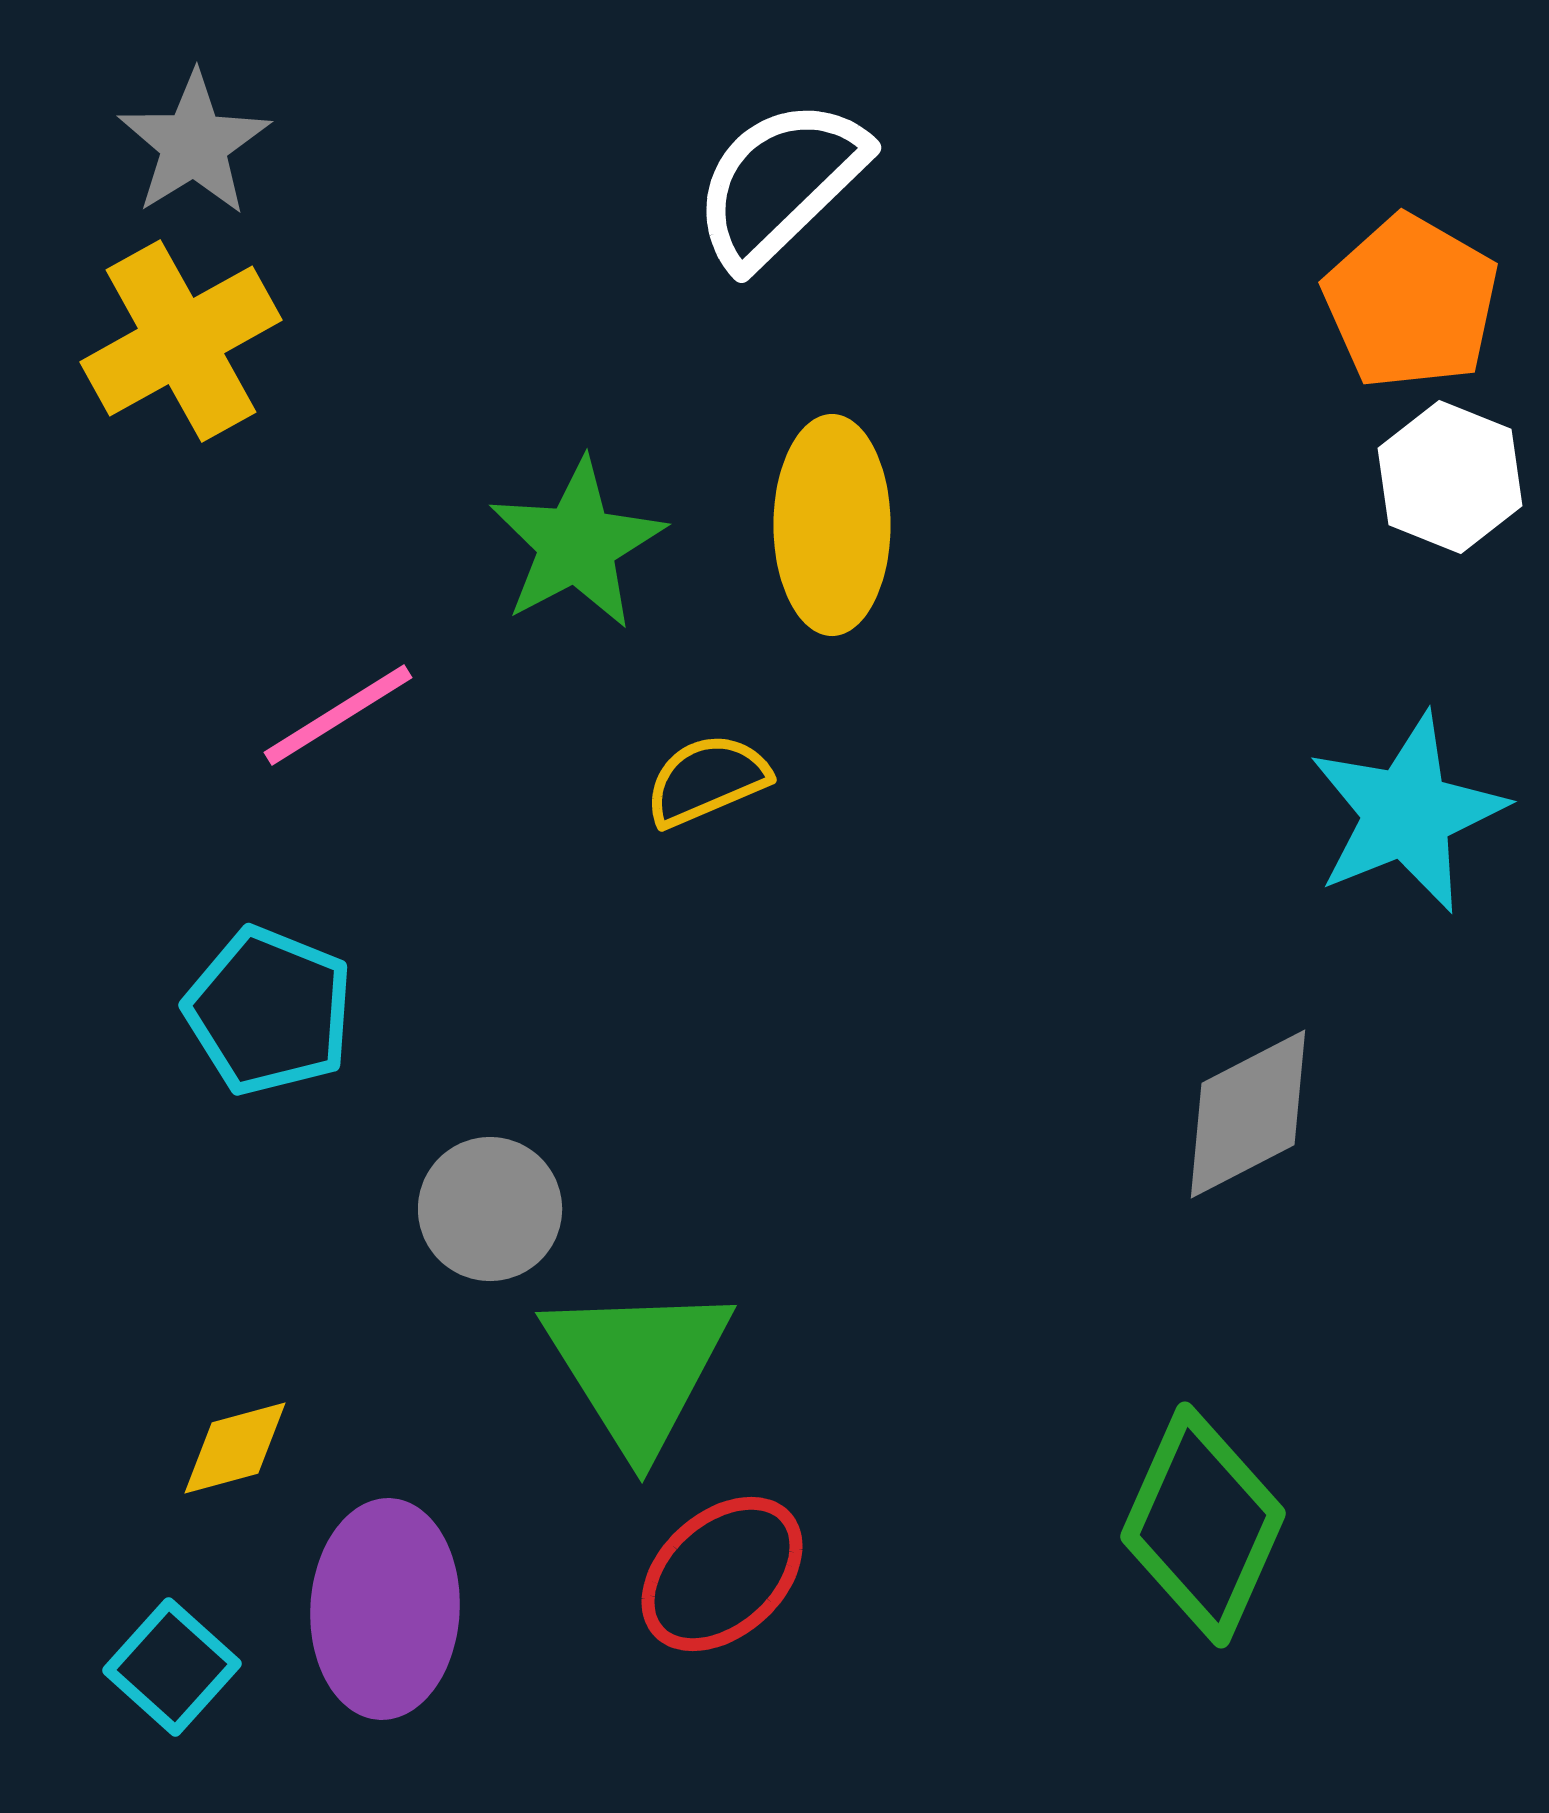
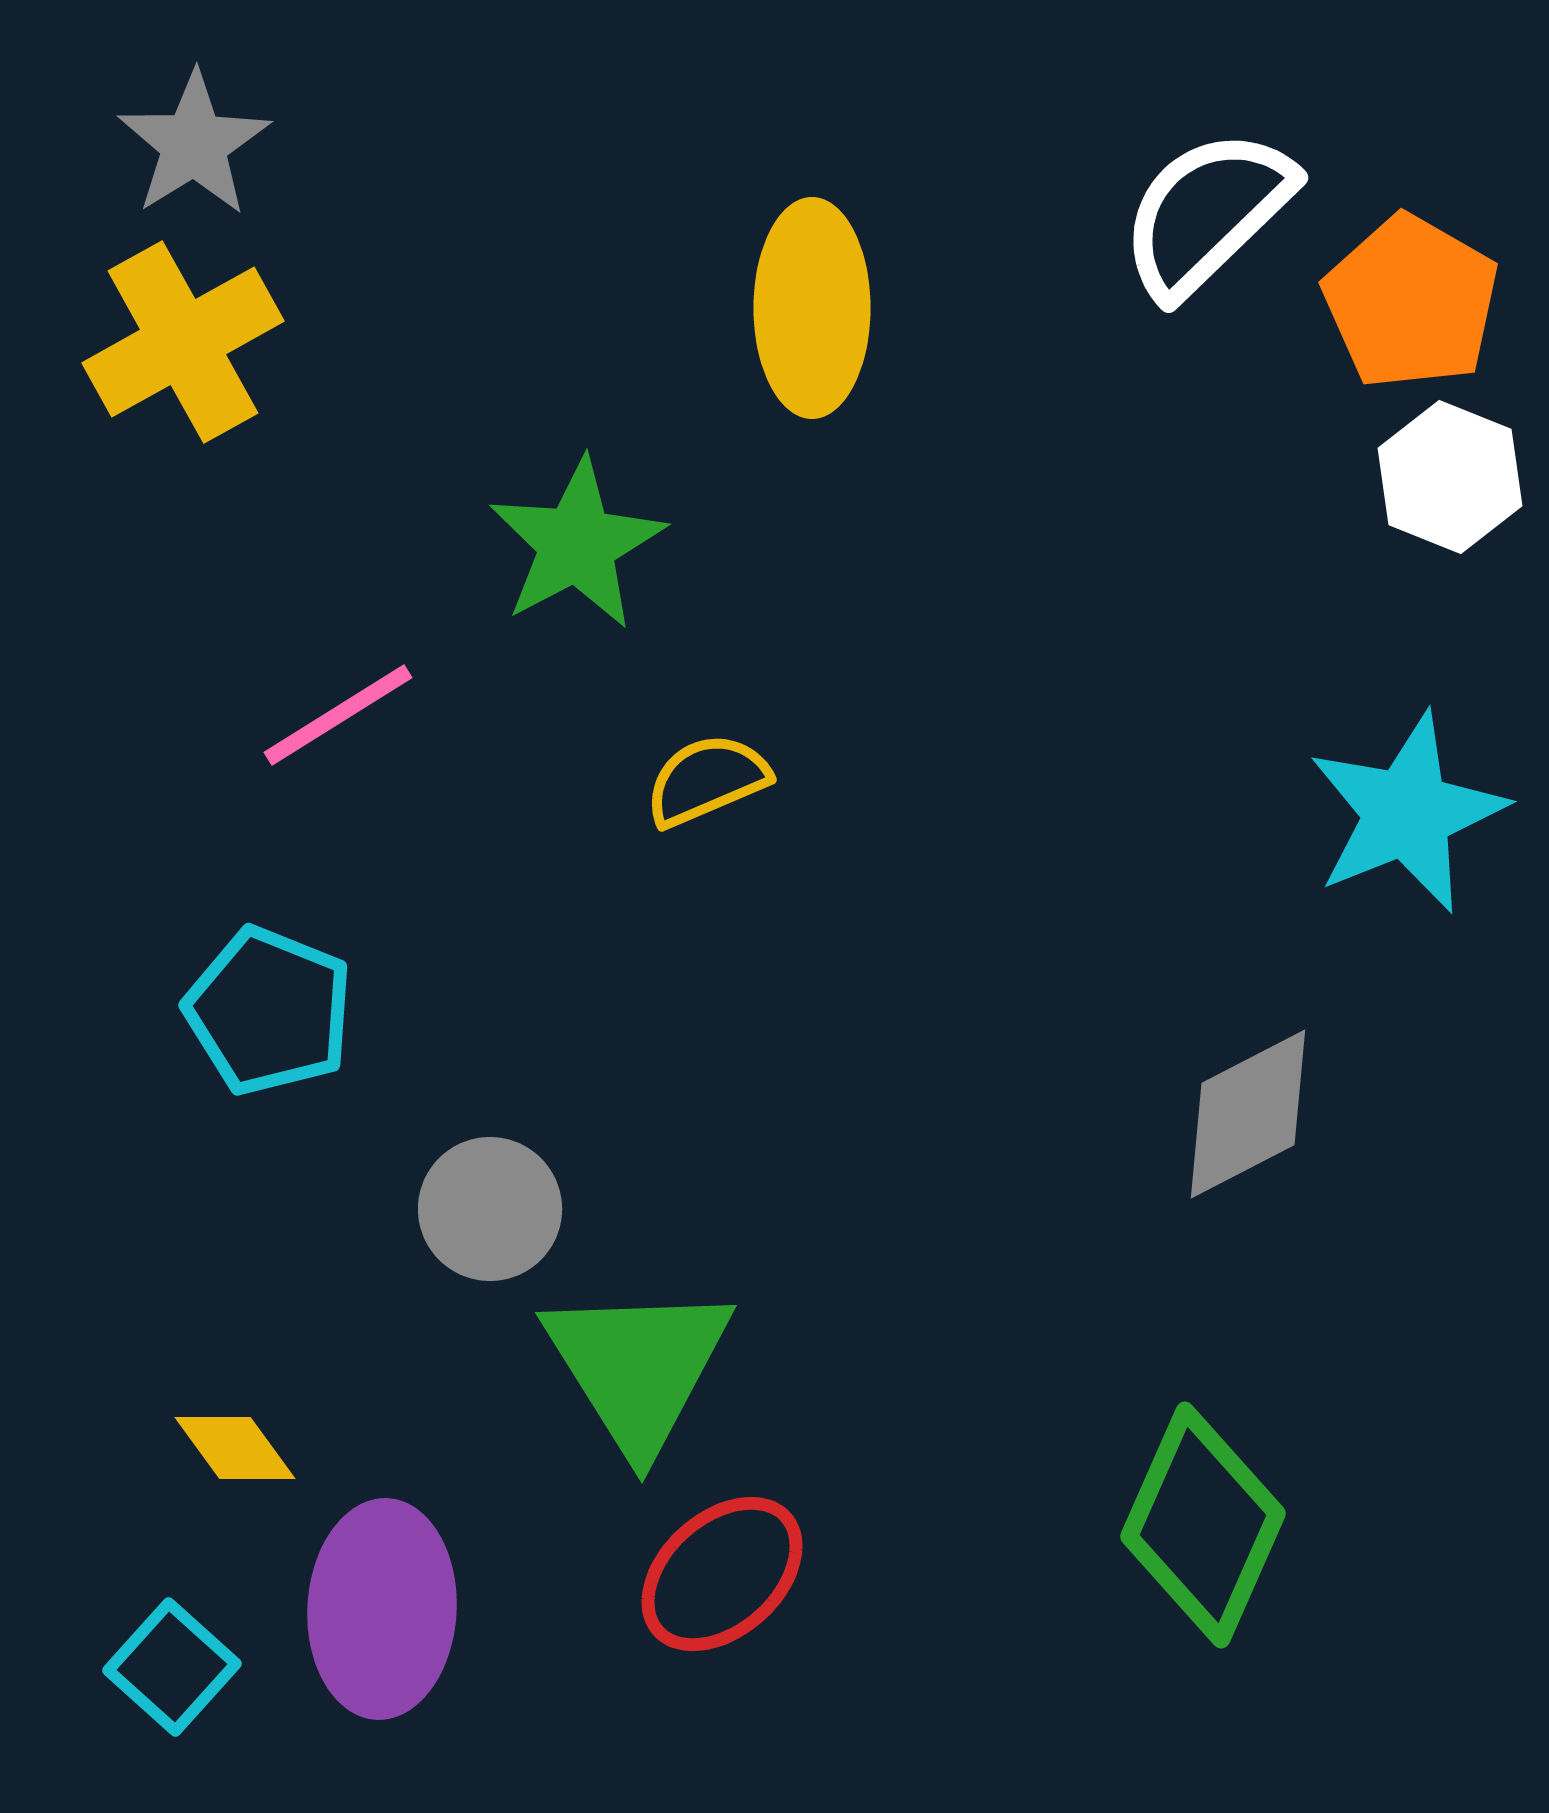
white semicircle: moved 427 px right, 30 px down
yellow cross: moved 2 px right, 1 px down
yellow ellipse: moved 20 px left, 217 px up
yellow diamond: rotated 69 degrees clockwise
purple ellipse: moved 3 px left
